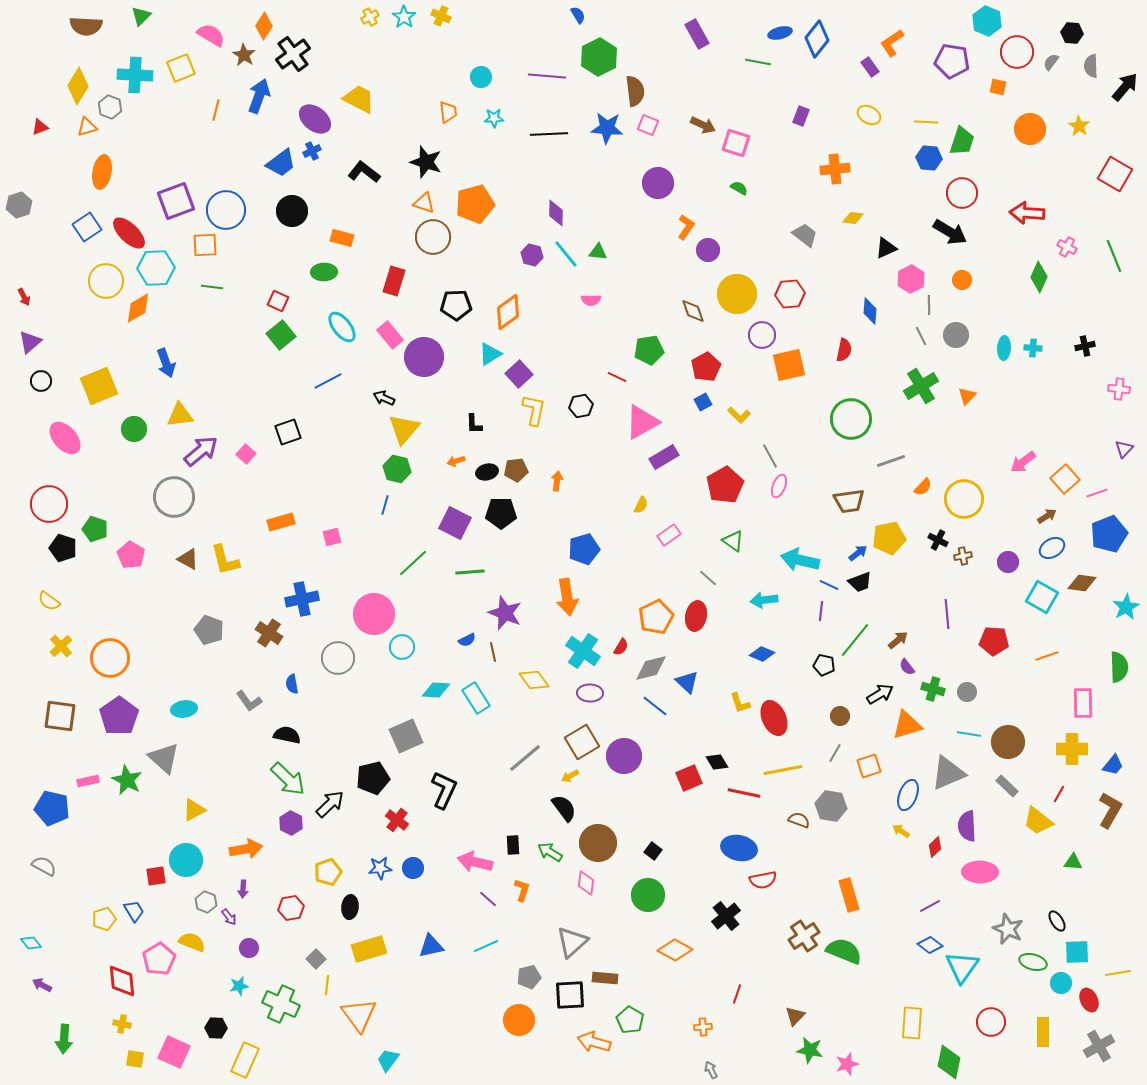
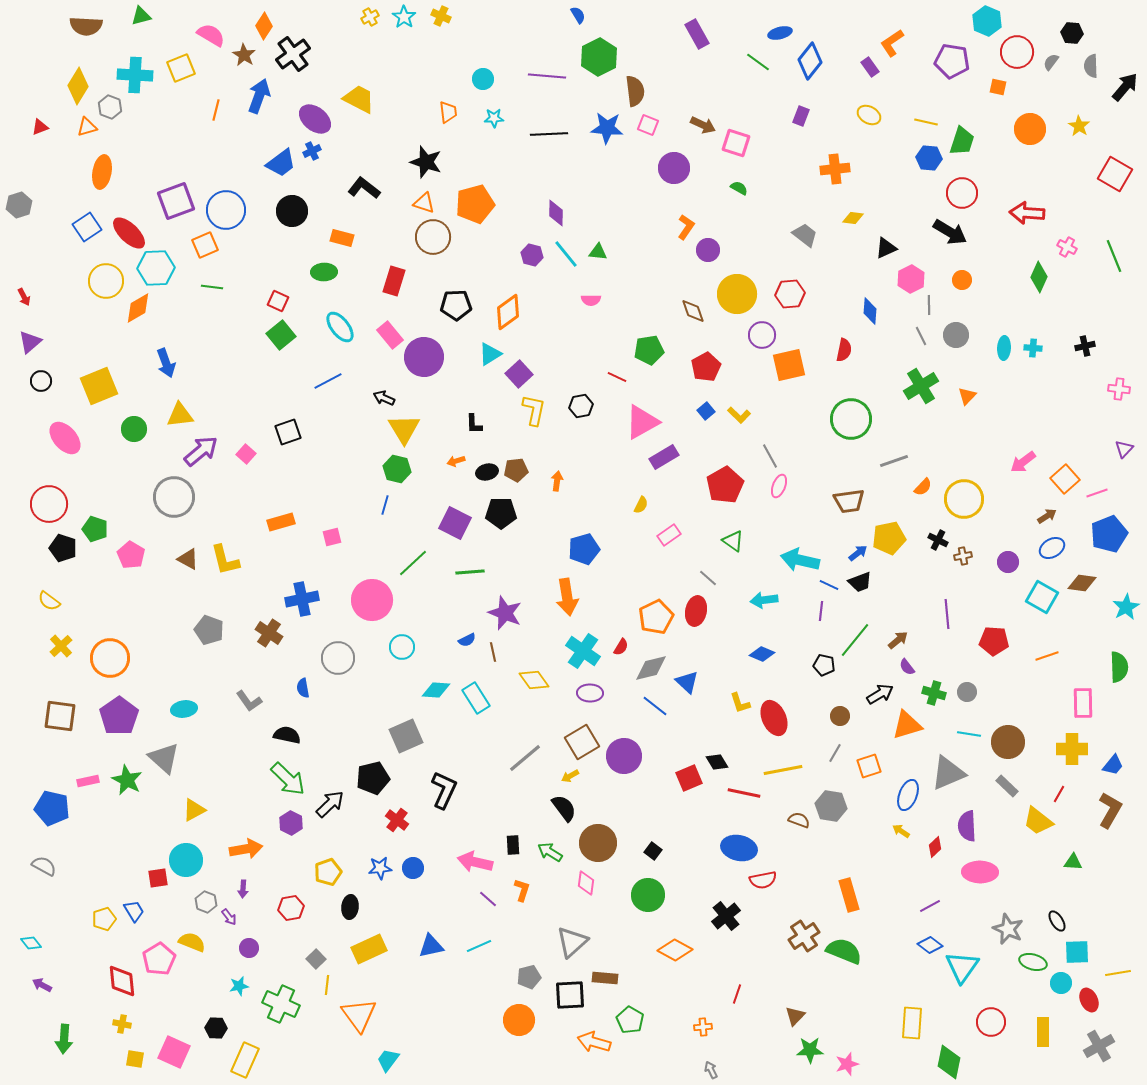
green triangle at (141, 16): rotated 30 degrees clockwise
blue diamond at (817, 39): moved 7 px left, 22 px down
green line at (758, 62): rotated 25 degrees clockwise
cyan circle at (481, 77): moved 2 px right, 2 px down
yellow line at (926, 122): rotated 10 degrees clockwise
black L-shape at (364, 172): moved 16 px down
purple circle at (658, 183): moved 16 px right, 15 px up
orange square at (205, 245): rotated 20 degrees counterclockwise
cyan ellipse at (342, 327): moved 2 px left
blue square at (703, 402): moved 3 px right, 9 px down; rotated 12 degrees counterclockwise
yellow triangle at (404, 429): rotated 12 degrees counterclockwise
gray line at (891, 461): moved 3 px right
pink circle at (374, 614): moved 2 px left, 14 px up
red ellipse at (696, 616): moved 5 px up
blue semicircle at (292, 684): moved 11 px right, 4 px down
green cross at (933, 689): moved 1 px right, 4 px down
red square at (156, 876): moved 2 px right, 2 px down
cyan line at (486, 946): moved 7 px left
yellow rectangle at (369, 949): rotated 8 degrees counterclockwise
green star at (810, 1050): rotated 12 degrees counterclockwise
